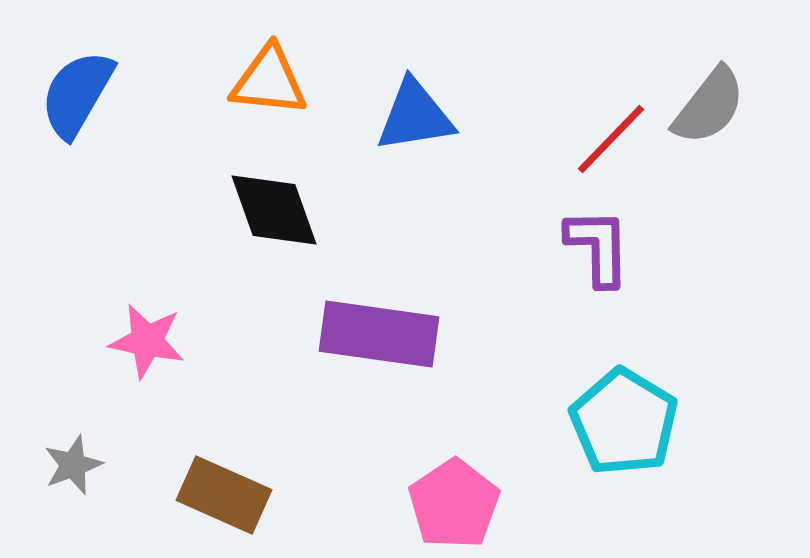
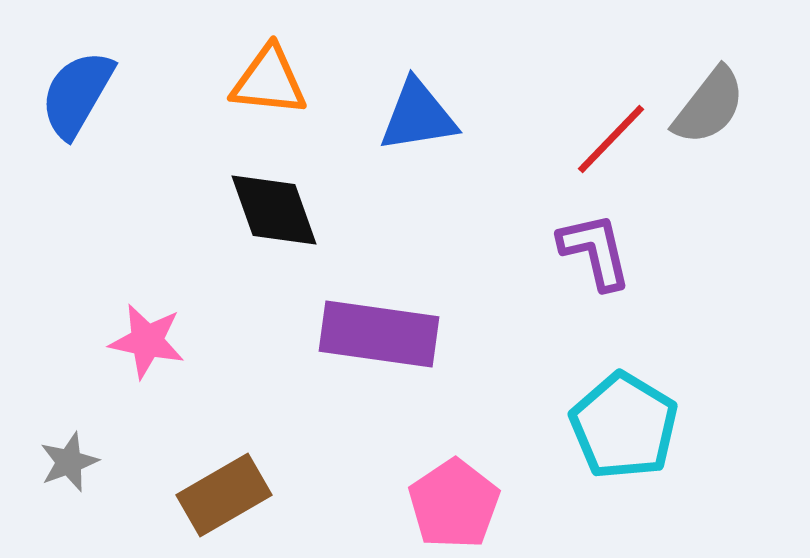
blue triangle: moved 3 px right
purple L-shape: moved 3 px left, 4 px down; rotated 12 degrees counterclockwise
cyan pentagon: moved 4 px down
gray star: moved 4 px left, 3 px up
brown rectangle: rotated 54 degrees counterclockwise
